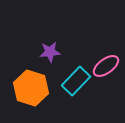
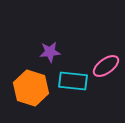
cyan rectangle: moved 3 px left; rotated 52 degrees clockwise
